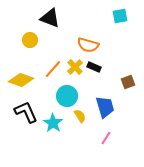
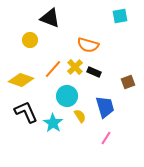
black rectangle: moved 5 px down
